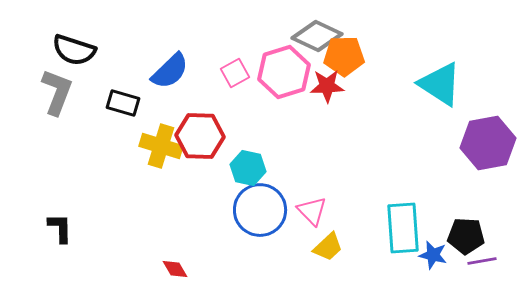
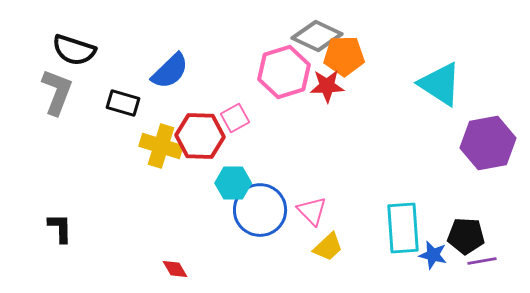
pink square: moved 45 px down
cyan hexagon: moved 15 px left, 15 px down; rotated 12 degrees counterclockwise
